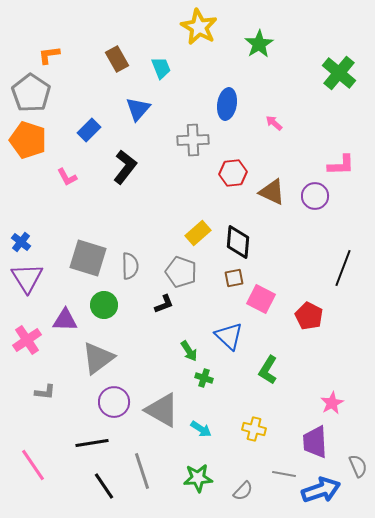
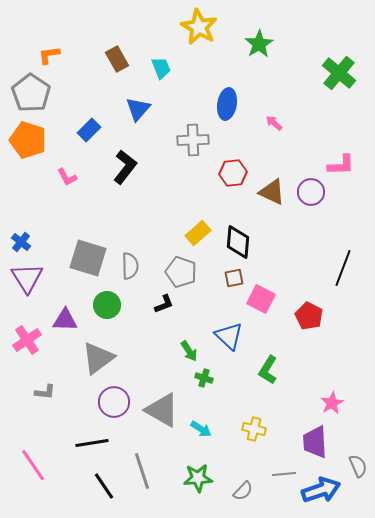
purple circle at (315, 196): moved 4 px left, 4 px up
green circle at (104, 305): moved 3 px right
gray line at (284, 474): rotated 15 degrees counterclockwise
